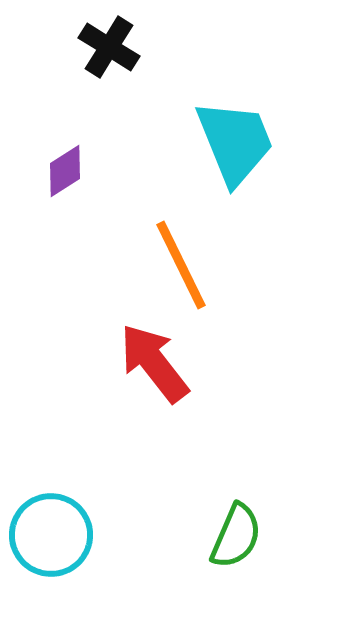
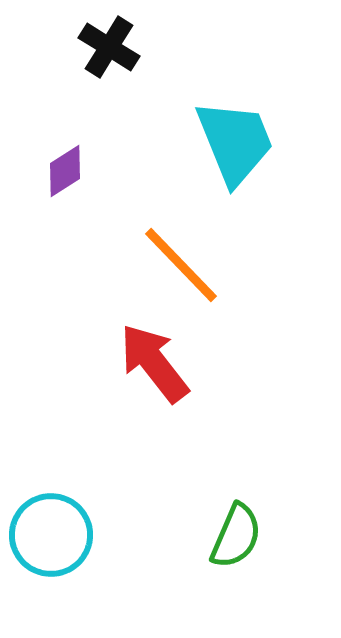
orange line: rotated 18 degrees counterclockwise
